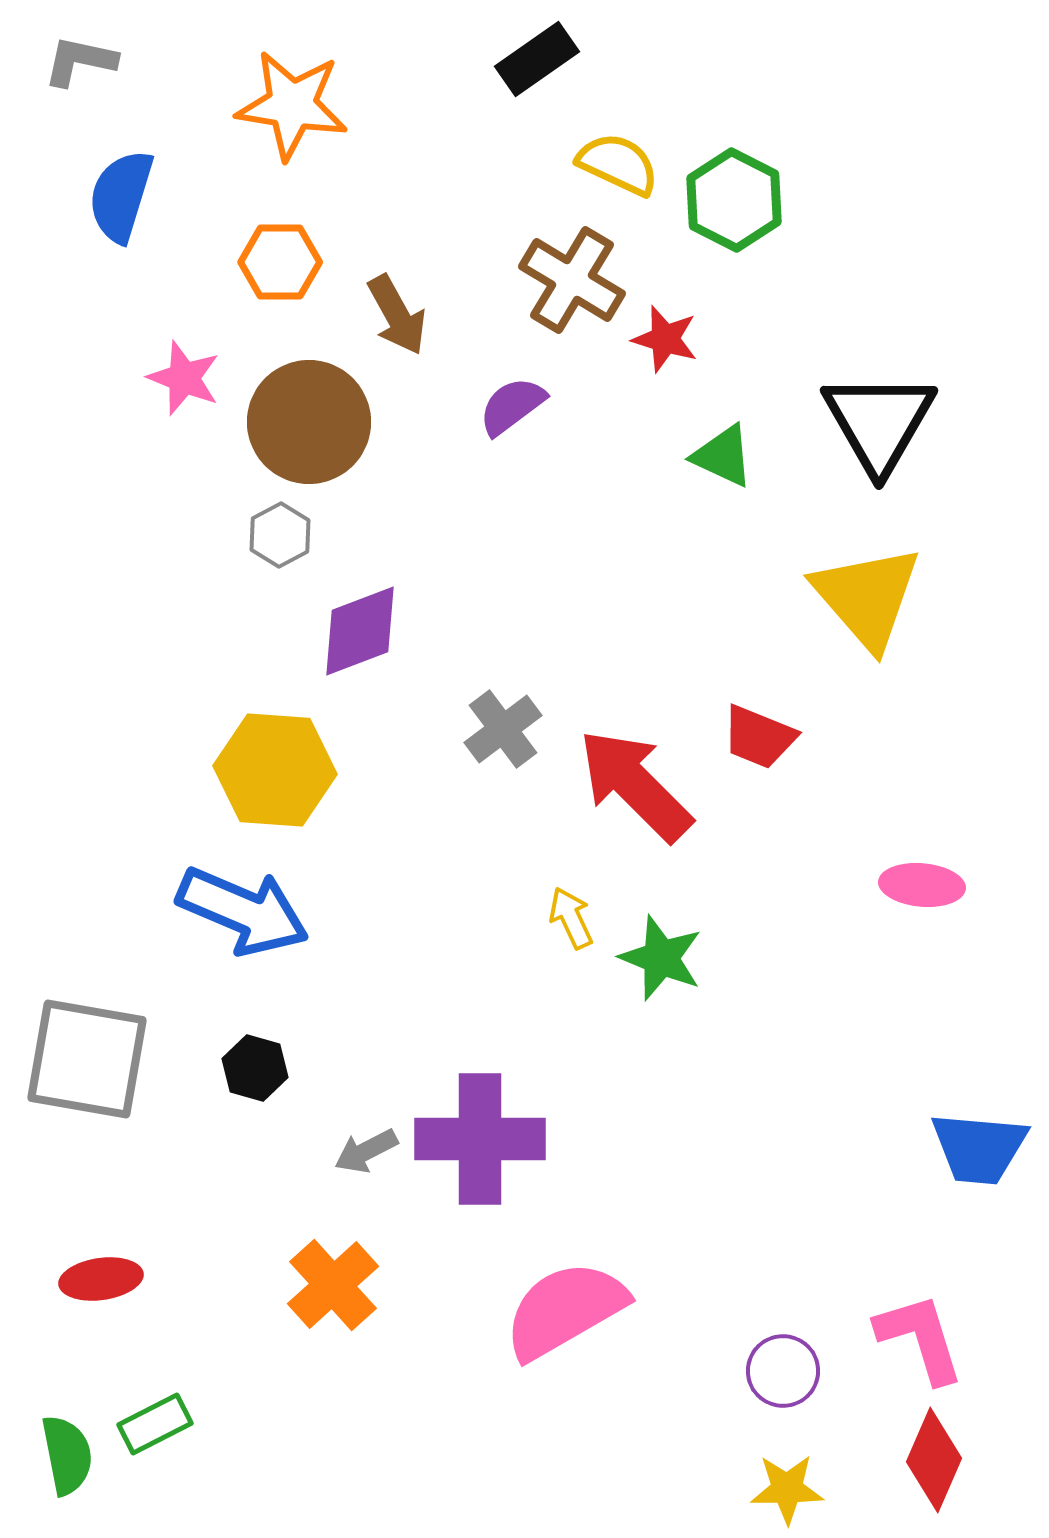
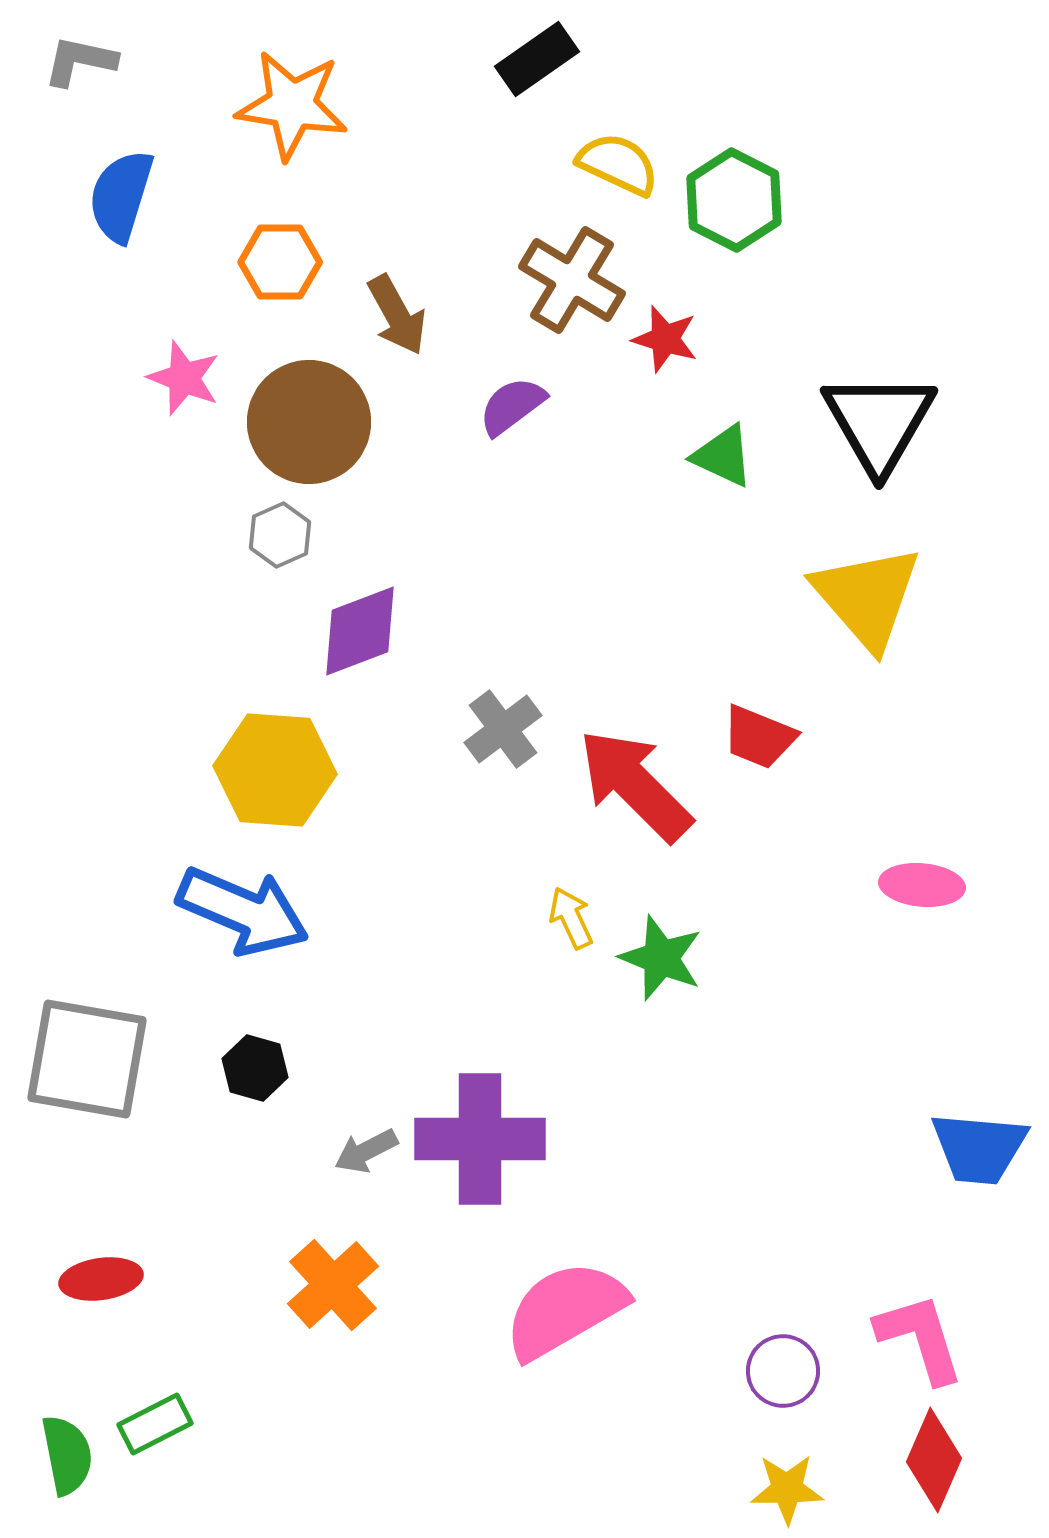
gray hexagon: rotated 4 degrees clockwise
